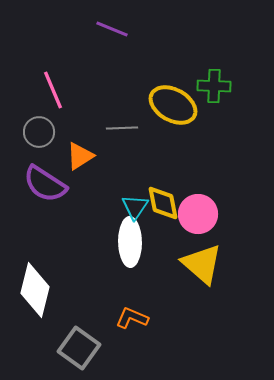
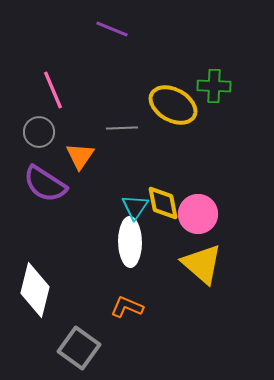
orange triangle: rotated 24 degrees counterclockwise
orange L-shape: moved 5 px left, 11 px up
